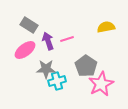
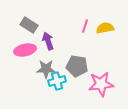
yellow semicircle: moved 1 px left, 1 px down
pink line: moved 18 px right, 13 px up; rotated 56 degrees counterclockwise
pink ellipse: rotated 25 degrees clockwise
gray pentagon: moved 9 px left; rotated 25 degrees counterclockwise
pink star: rotated 20 degrees clockwise
